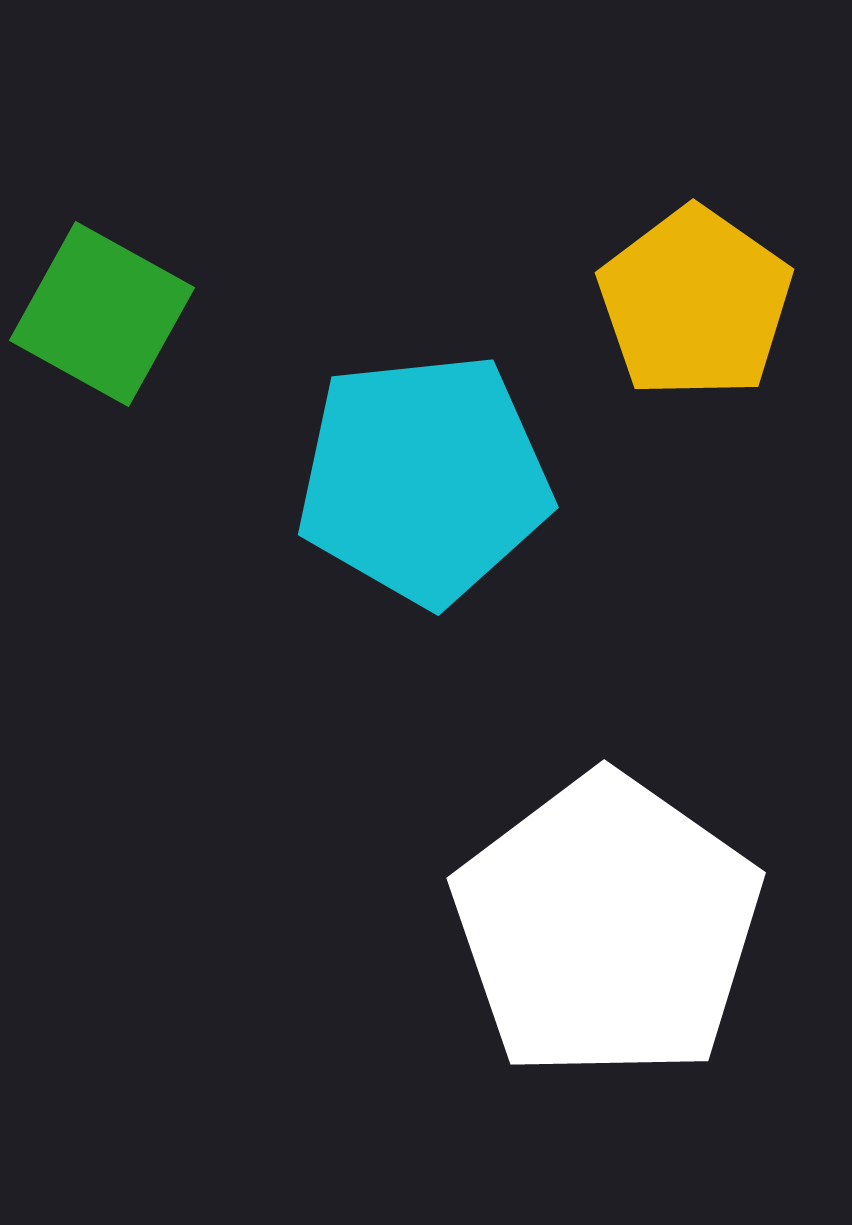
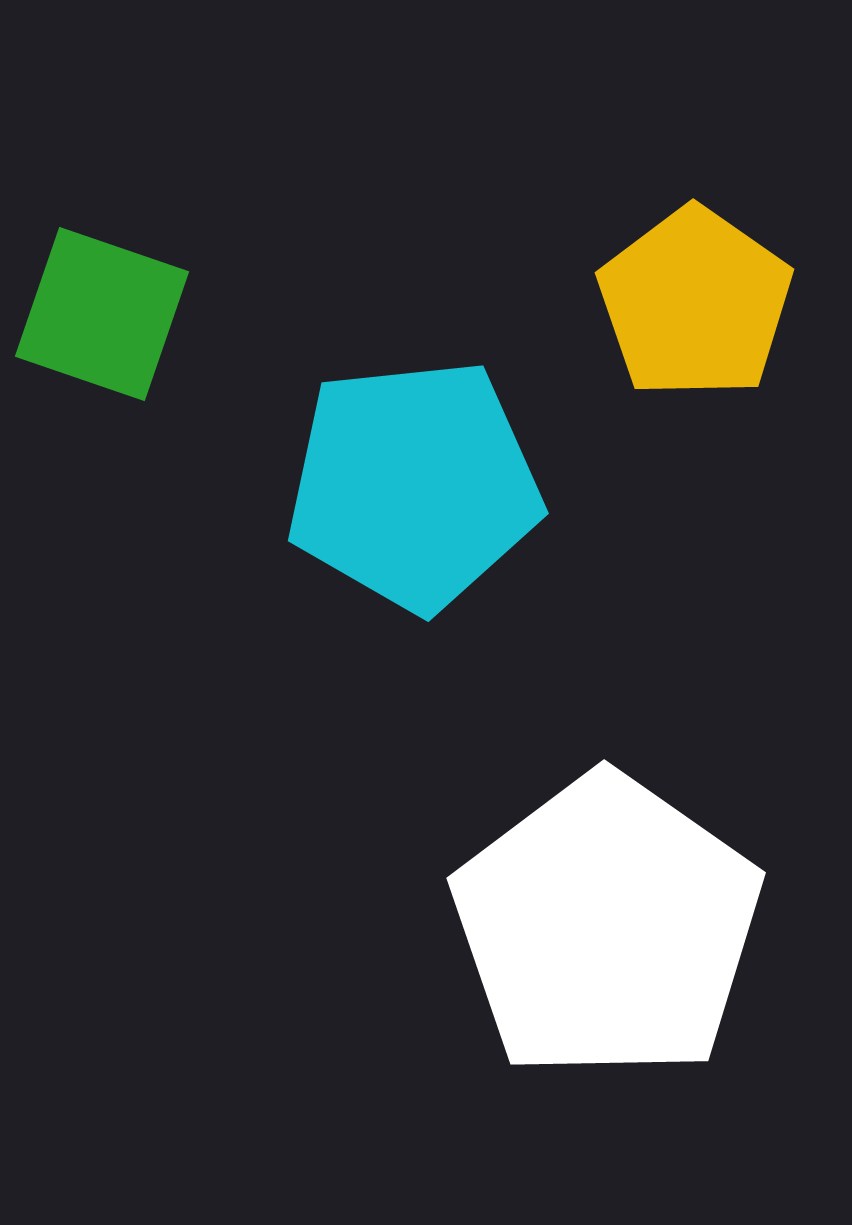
green square: rotated 10 degrees counterclockwise
cyan pentagon: moved 10 px left, 6 px down
